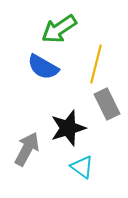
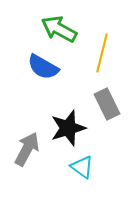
green arrow: rotated 63 degrees clockwise
yellow line: moved 6 px right, 11 px up
